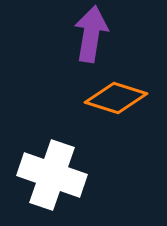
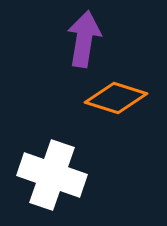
purple arrow: moved 7 px left, 5 px down
